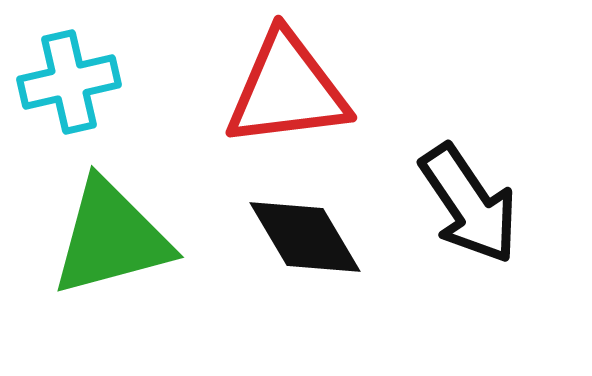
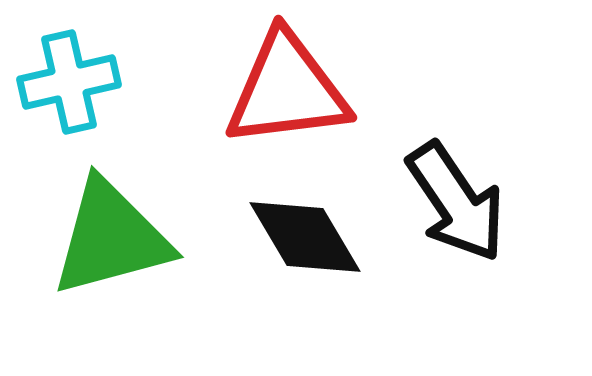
black arrow: moved 13 px left, 2 px up
